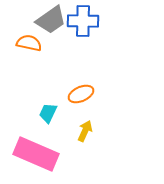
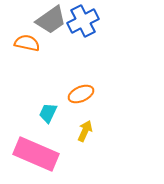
blue cross: rotated 28 degrees counterclockwise
orange semicircle: moved 2 px left
